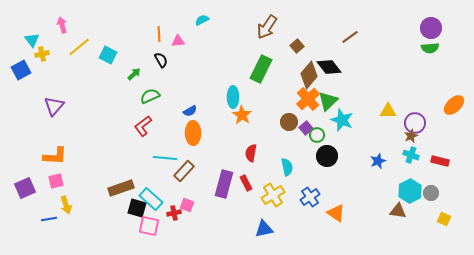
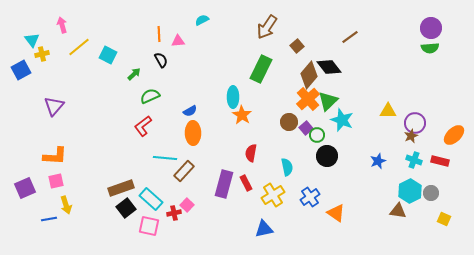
orange ellipse at (454, 105): moved 30 px down
cyan cross at (411, 155): moved 3 px right, 5 px down
pink square at (187, 205): rotated 24 degrees clockwise
black square at (137, 208): moved 11 px left; rotated 36 degrees clockwise
